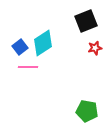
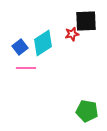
black square: rotated 20 degrees clockwise
red star: moved 23 px left, 14 px up
pink line: moved 2 px left, 1 px down
